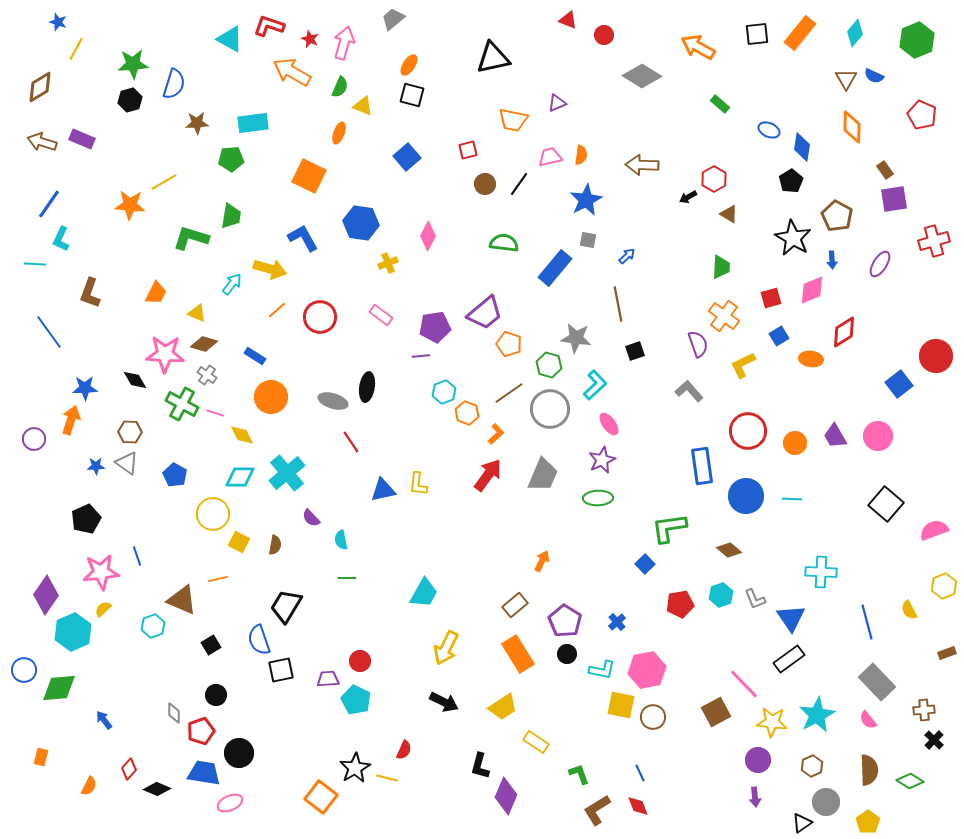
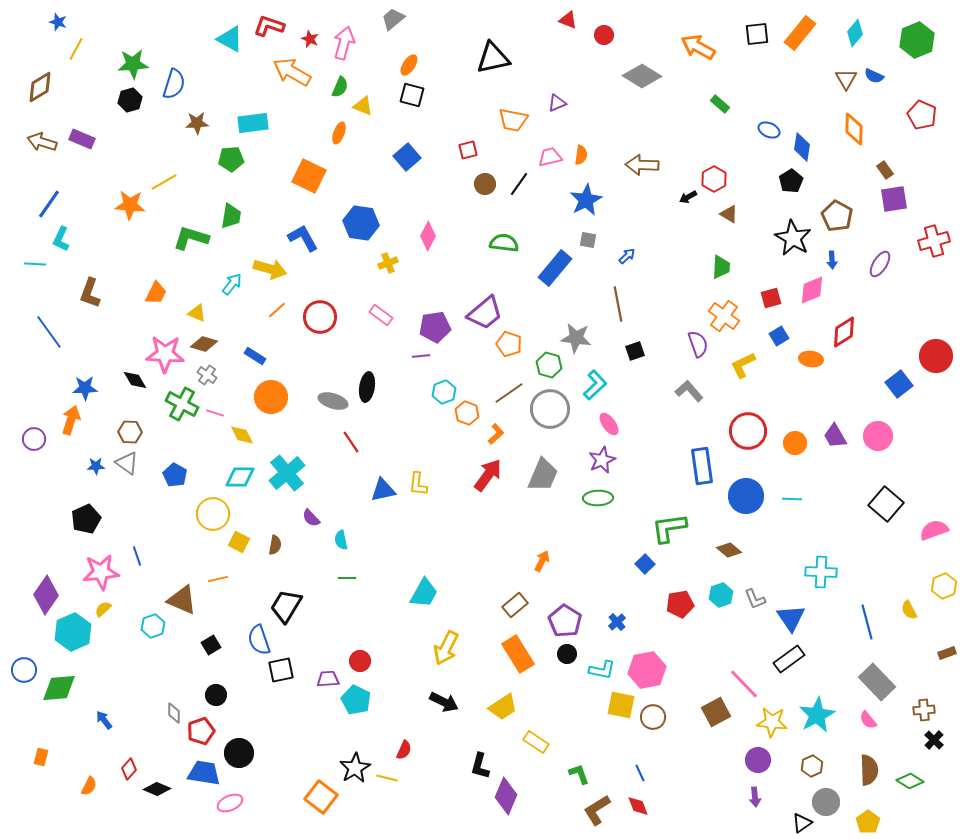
orange diamond at (852, 127): moved 2 px right, 2 px down
